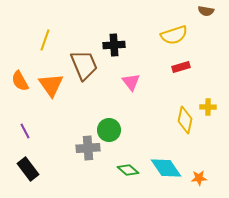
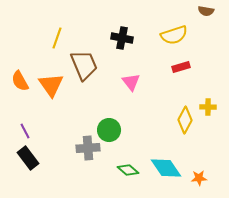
yellow line: moved 12 px right, 2 px up
black cross: moved 8 px right, 7 px up; rotated 15 degrees clockwise
yellow diamond: rotated 16 degrees clockwise
black rectangle: moved 11 px up
